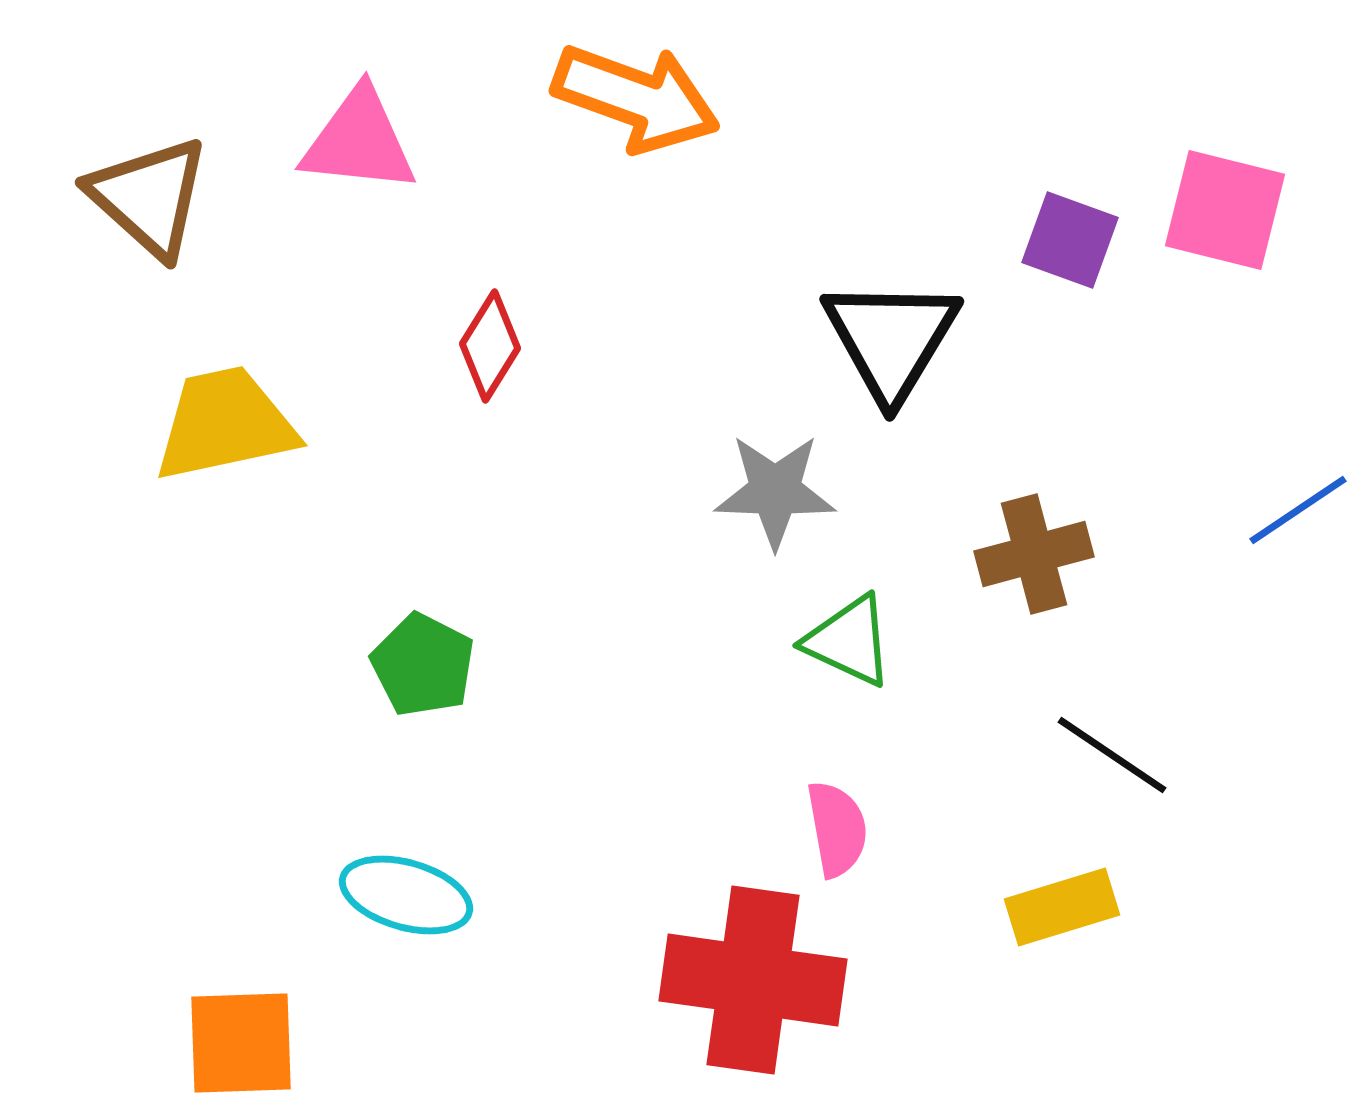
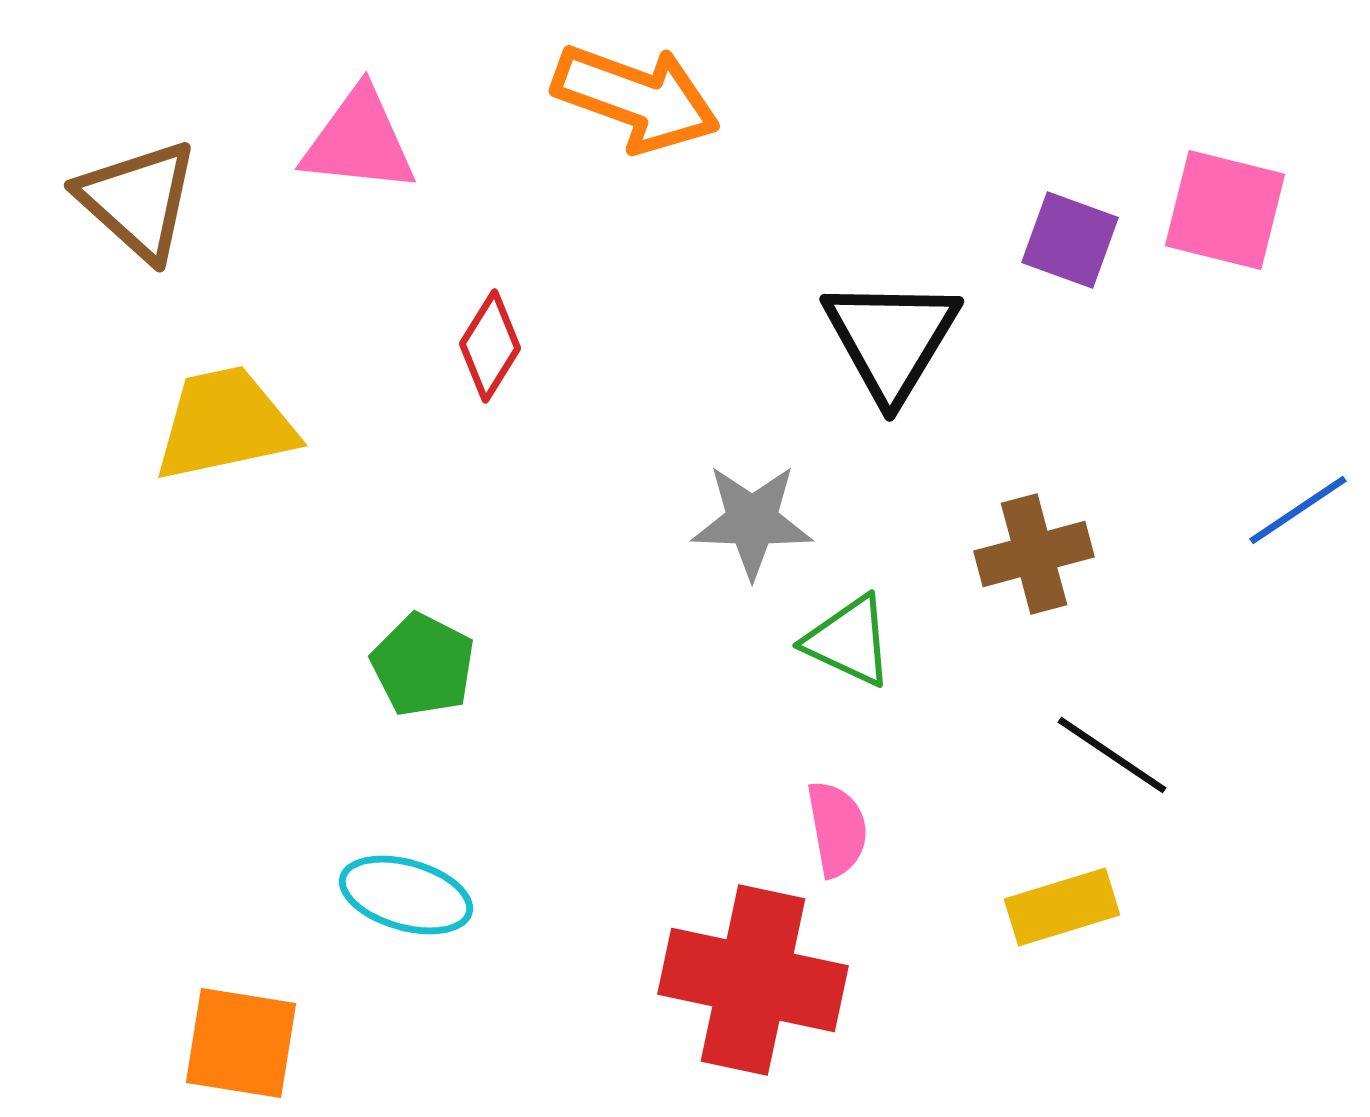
brown triangle: moved 11 px left, 3 px down
gray star: moved 23 px left, 30 px down
red cross: rotated 4 degrees clockwise
orange square: rotated 11 degrees clockwise
